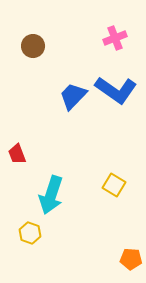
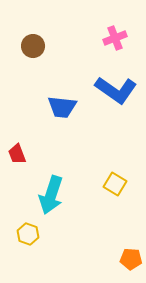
blue trapezoid: moved 11 px left, 11 px down; rotated 128 degrees counterclockwise
yellow square: moved 1 px right, 1 px up
yellow hexagon: moved 2 px left, 1 px down
